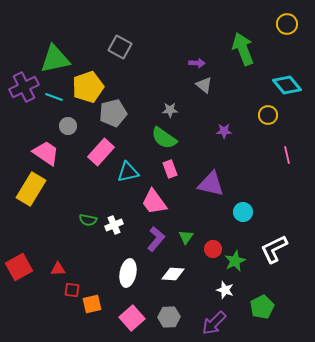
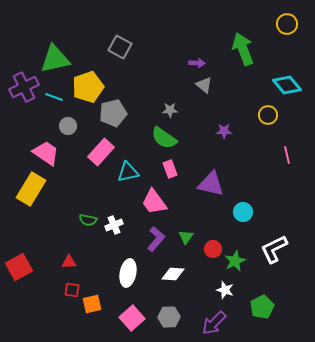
red triangle at (58, 269): moved 11 px right, 7 px up
